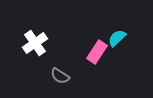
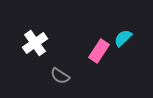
cyan semicircle: moved 6 px right
pink rectangle: moved 2 px right, 1 px up
